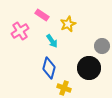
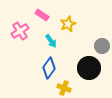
cyan arrow: moved 1 px left
blue diamond: rotated 20 degrees clockwise
